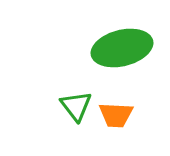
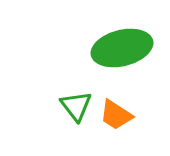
orange trapezoid: rotated 30 degrees clockwise
